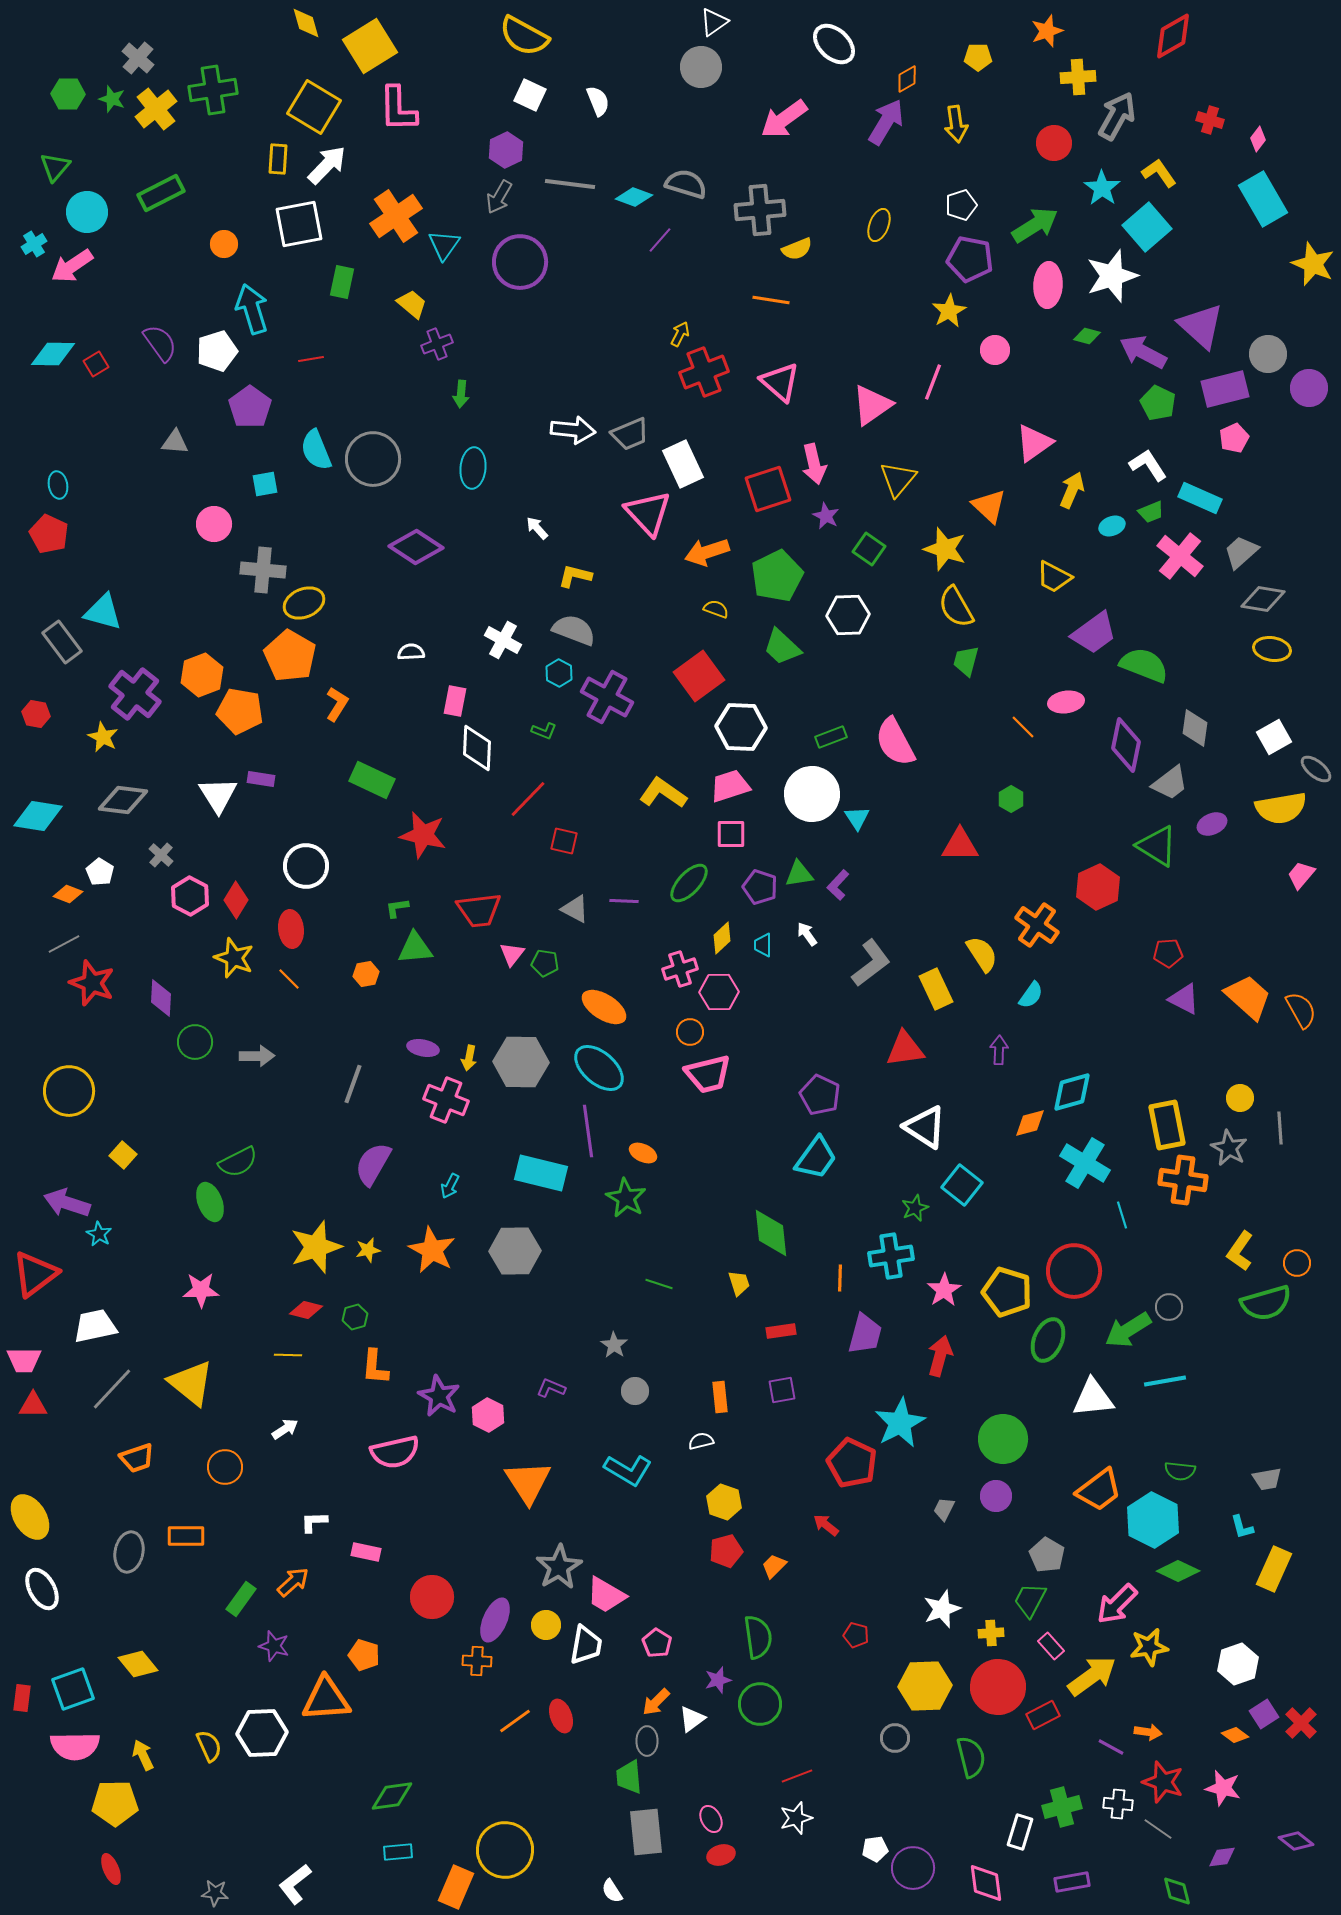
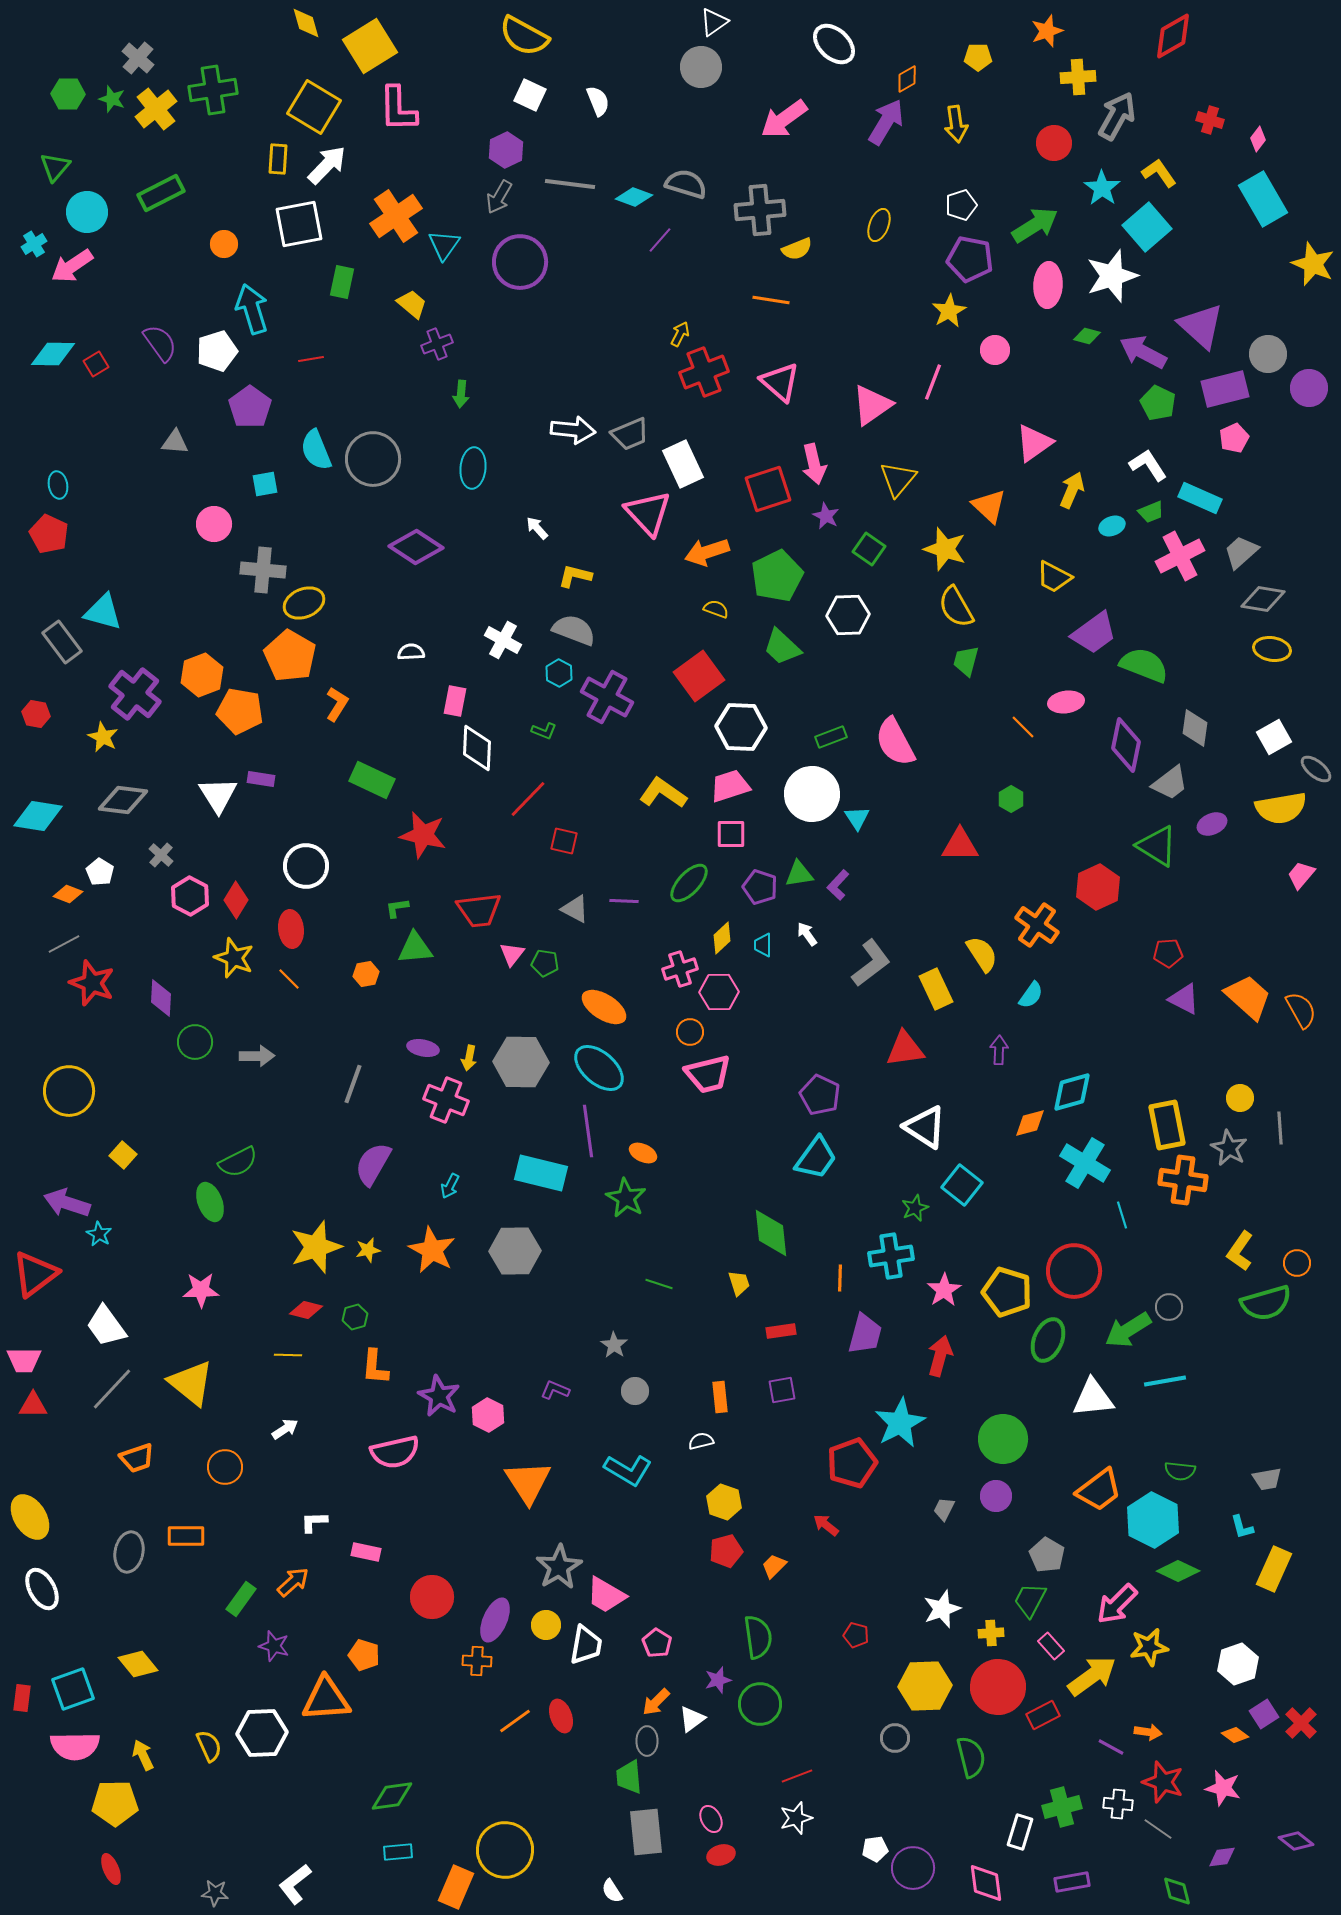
pink cross at (1180, 556): rotated 24 degrees clockwise
white trapezoid at (95, 1326): moved 11 px right; rotated 114 degrees counterclockwise
purple L-shape at (551, 1388): moved 4 px right, 2 px down
red pentagon at (852, 1463): rotated 27 degrees clockwise
